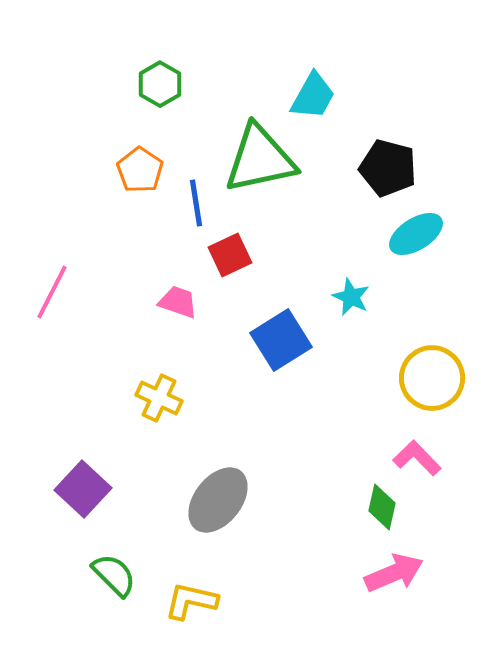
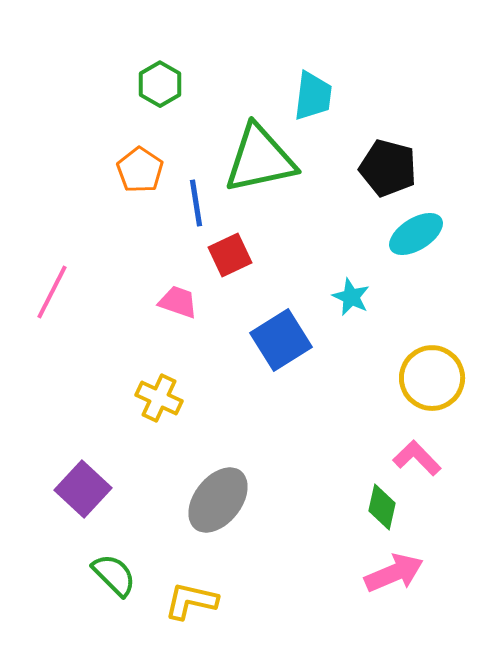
cyan trapezoid: rotated 22 degrees counterclockwise
